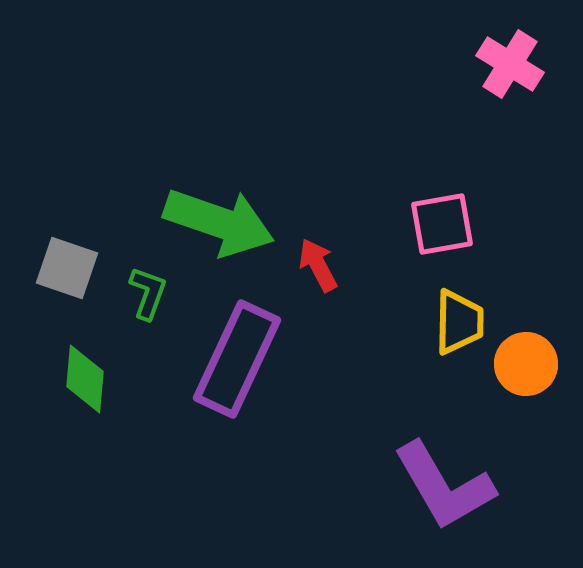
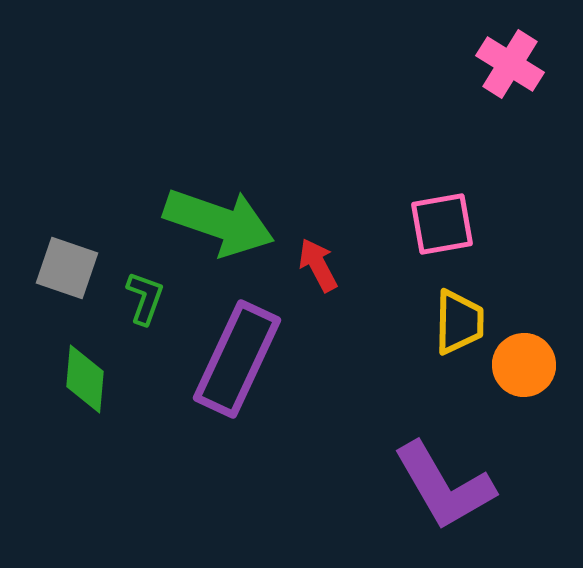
green L-shape: moved 3 px left, 5 px down
orange circle: moved 2 px left, 1 px down
